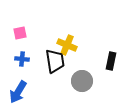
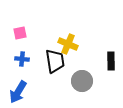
yellow cross: moved 1 px right, 1 px up
black rectangle: rotated 12 degrees counterclockwise
